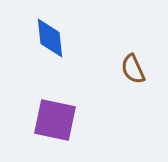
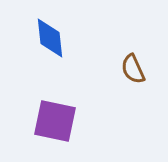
purple square: moved 1 px down
